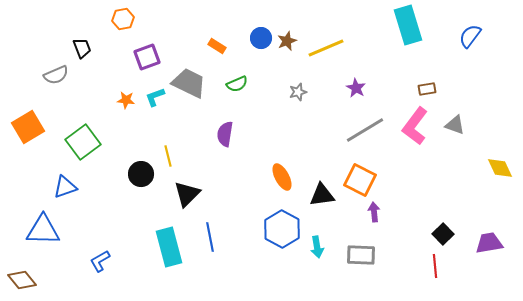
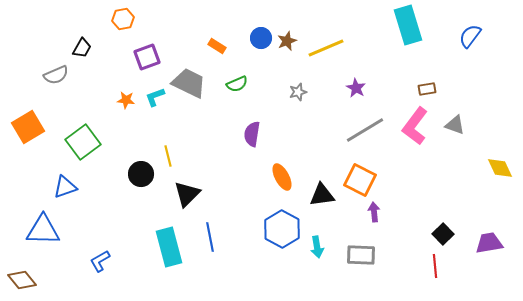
black trapezoid at (82, 48): rotated 50 degrees clockwise
purple semicircle at (225, 134): moved 27 px right
